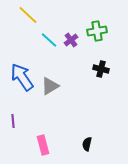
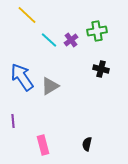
yellow line: moved 1 px left
